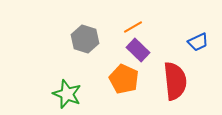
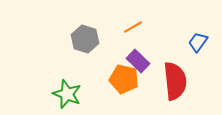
blue trapezoid: rotated 150 degrees clockwise
purple rectangle: moved 11 px down
orange pentagon: rotated 12 degrees counterclockwise
